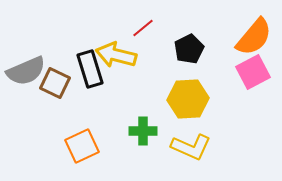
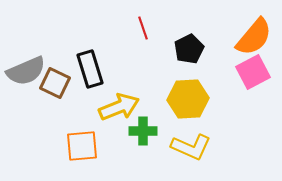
red line: rotated 70 degrees counterclockwise
yellow arrow: moved 3 px right, 52 px down; rotated 144 degrees clockwise
orange square: rotated 20 degrees clockwise
